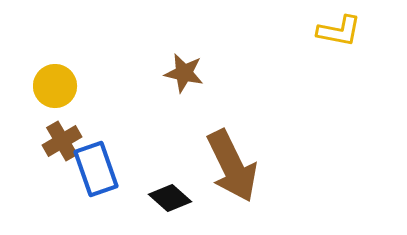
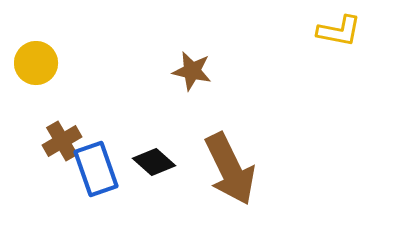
brown star: moved 8 px right, 2 px up
yellow circle: moved 19 px left, 23 px up
brown arrow: moved 2 px left, 3 px down
black diamond: moved 16 px left, 36 px up
